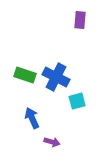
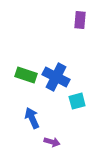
green rectangle: moved 1 px right
